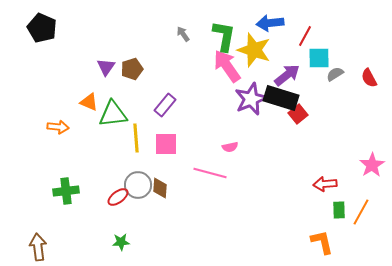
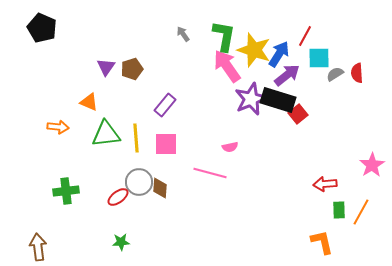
blue arrow: moved 9 px right, 31 px down; rotated 128 degrees clockwise
red semicircle: moved 12 px left, 5 px up; rotated 24 degrees clockwise
black rectangle: moved 3 px left, 2 px down
green triangle: moved 7 px left, 20 px down
gray circle: moved 1 px right, 3 px up
